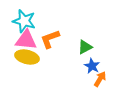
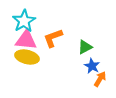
cyan star: rotated 25 degrees clockwise
orange L-shape: moved 3 px right, 1 px up
